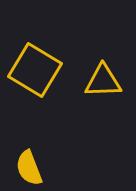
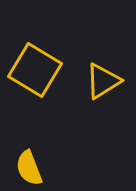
yellow triangle: rotated 30 degrees counterclockwise
